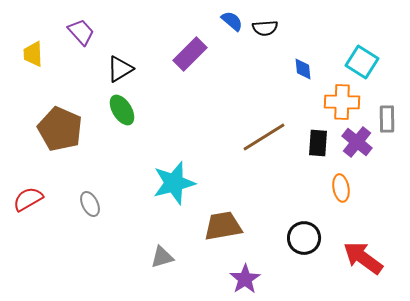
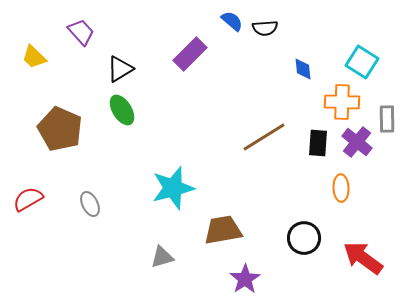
yellow trapezoid: moved 1 px right, 3 px down; rotated 44 degrees counterclockwise
cyan star: moved 1 px left, 5 px down
orange ellipse: rotated 8 degrees clockwise
brown trapezoid: moved 4 px down
